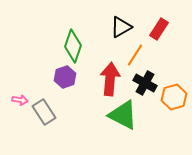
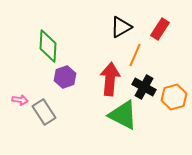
red rectangle: moved 1 px right
green diamond: moved 25 px left; rotated 16 degrees counterclockwise
orange line: rotated 10 degrees counterclockwise
black cross: moved 1 px left, 4 px down
